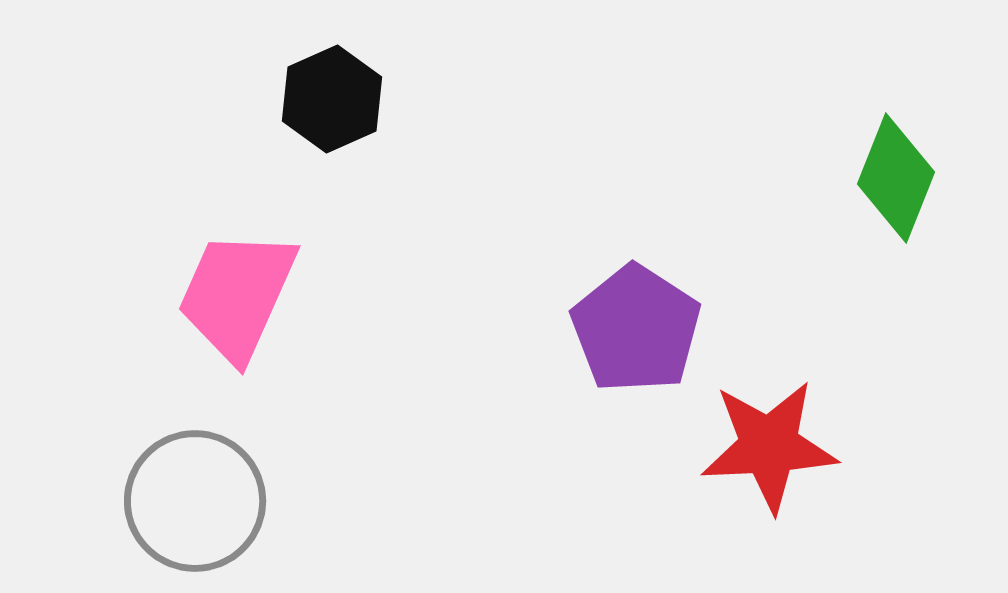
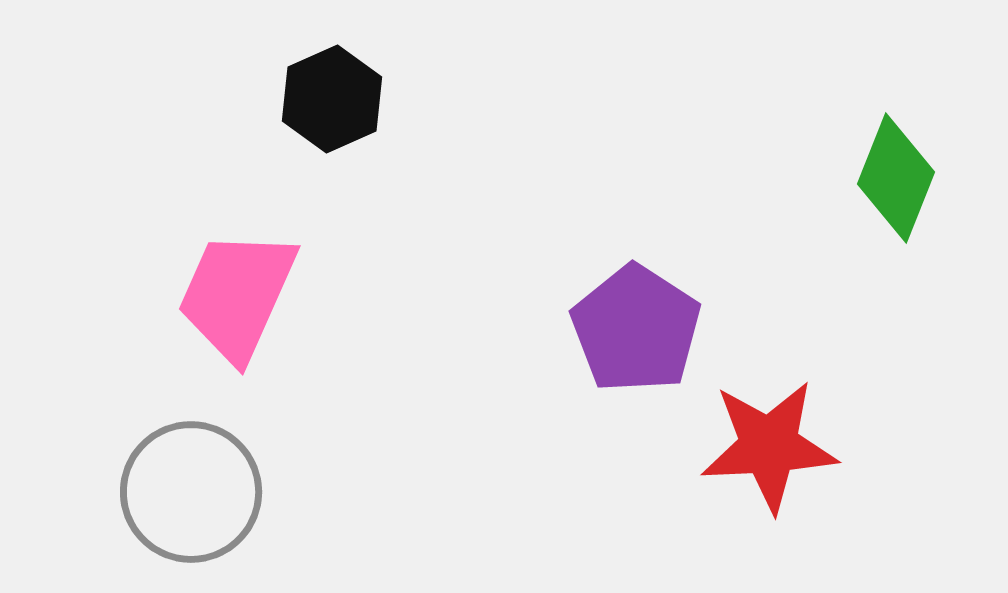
gray circle: moved 4 px left, 9 px up
